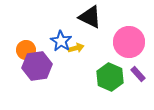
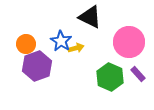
orange circle: moved 6 px up
purple hexagon: rotated 12 degrees counterclockwise
